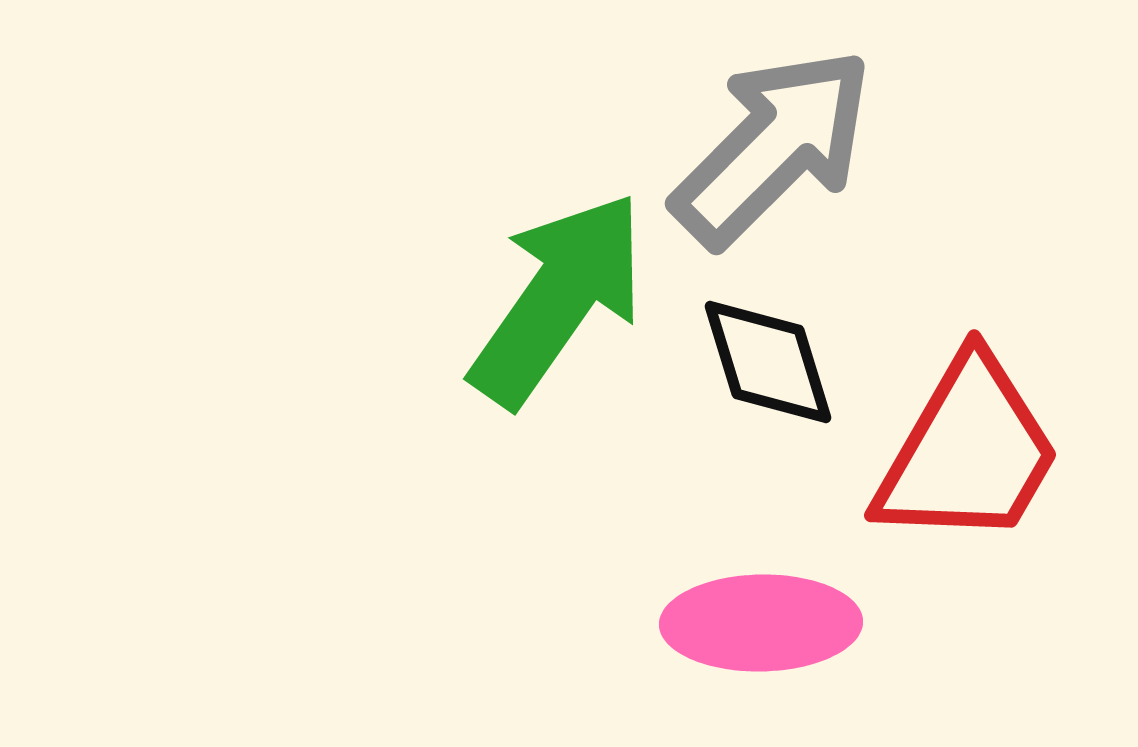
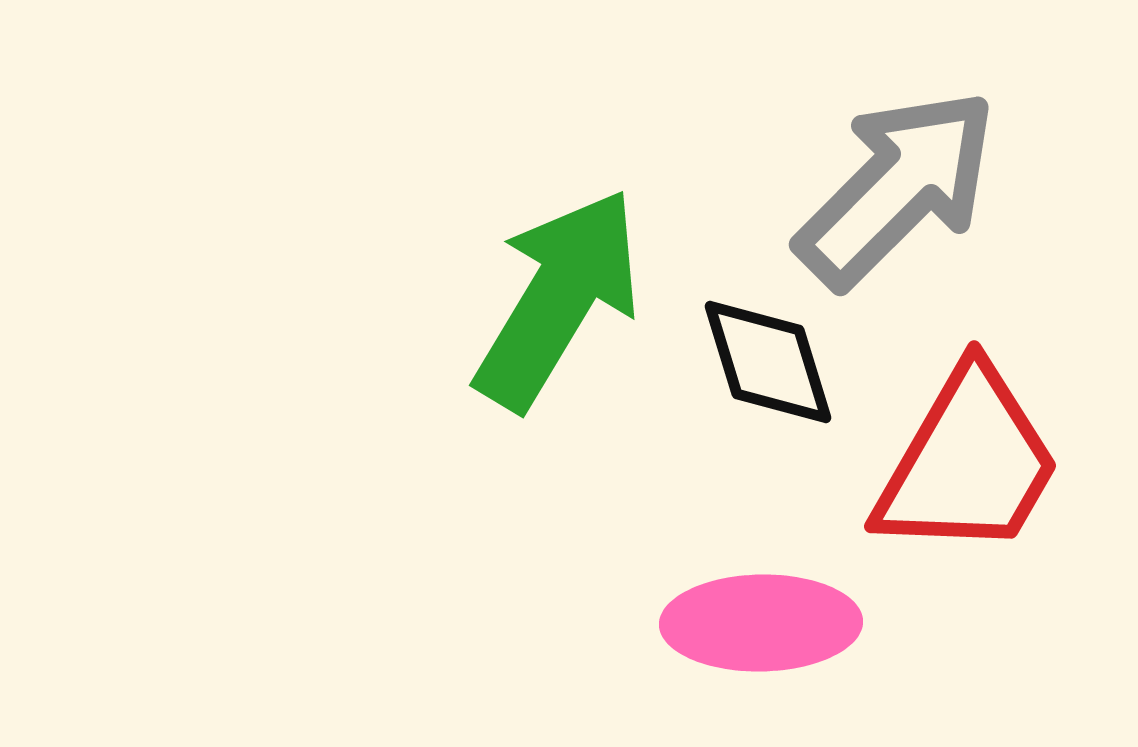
gray arrow: moved 124 px right, 41 px down
green arrow: rotated 4 degrees counterclockwise
red trapezoid: moved 11 px down
